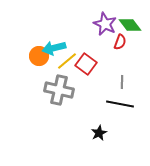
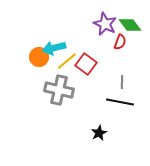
orange circle: moved 1 px down
black line: moved 2 px up
